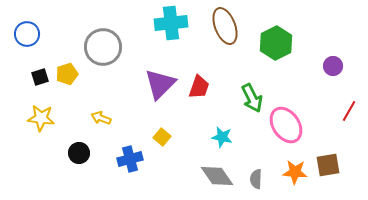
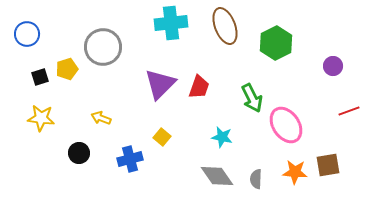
yellow pentagon: moved 5 px up
red line: rotated 40 degrees clockwise
